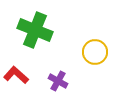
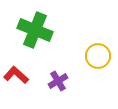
yellow circle: moved 3 px right, 4 px down
purple cross: rotated 30 degrees clockwise
